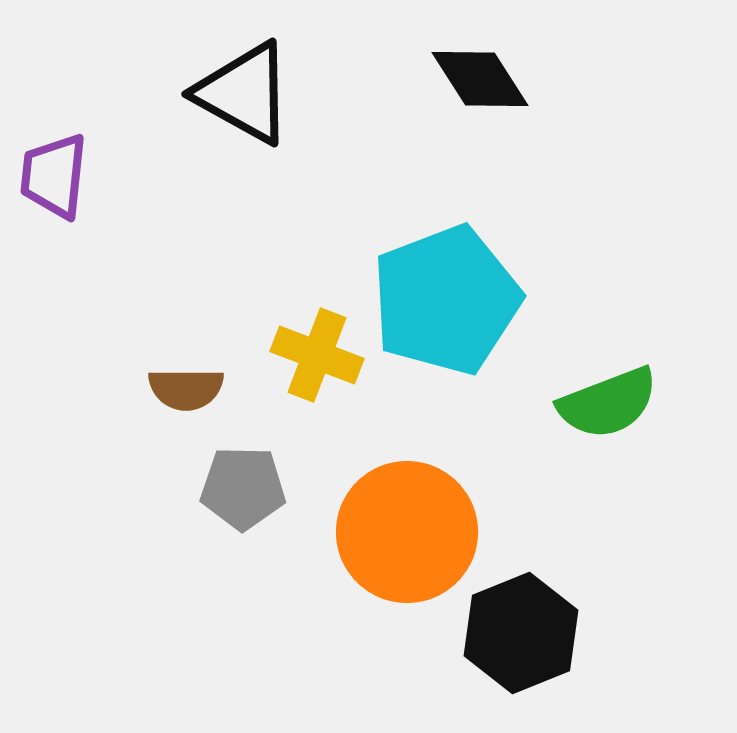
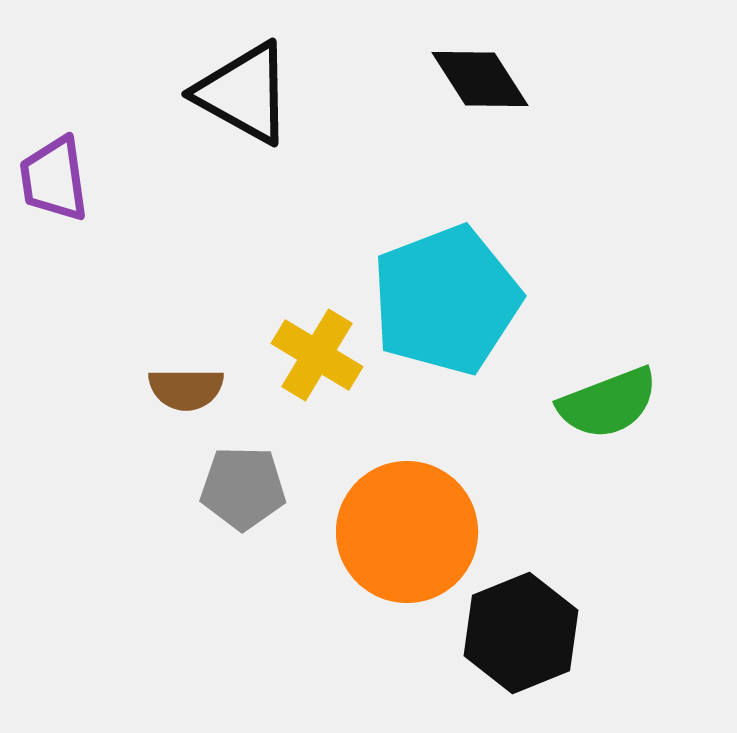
purple trapezoid: moved 3 px down; rotated 14 degrees counterclockwise
yellow cross: rotated 10 degrees clockwise
